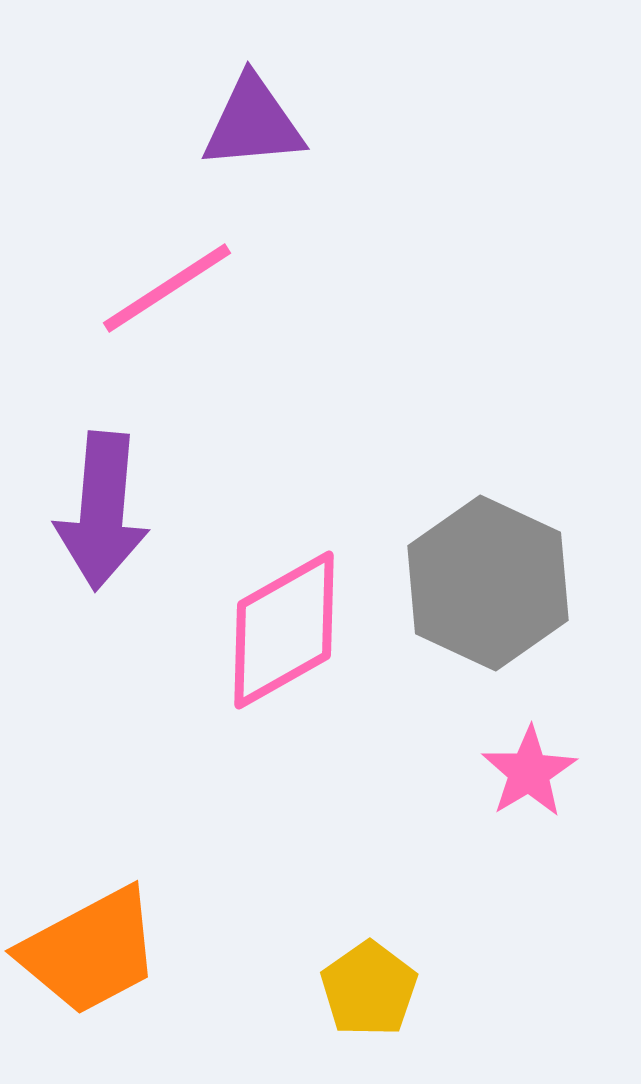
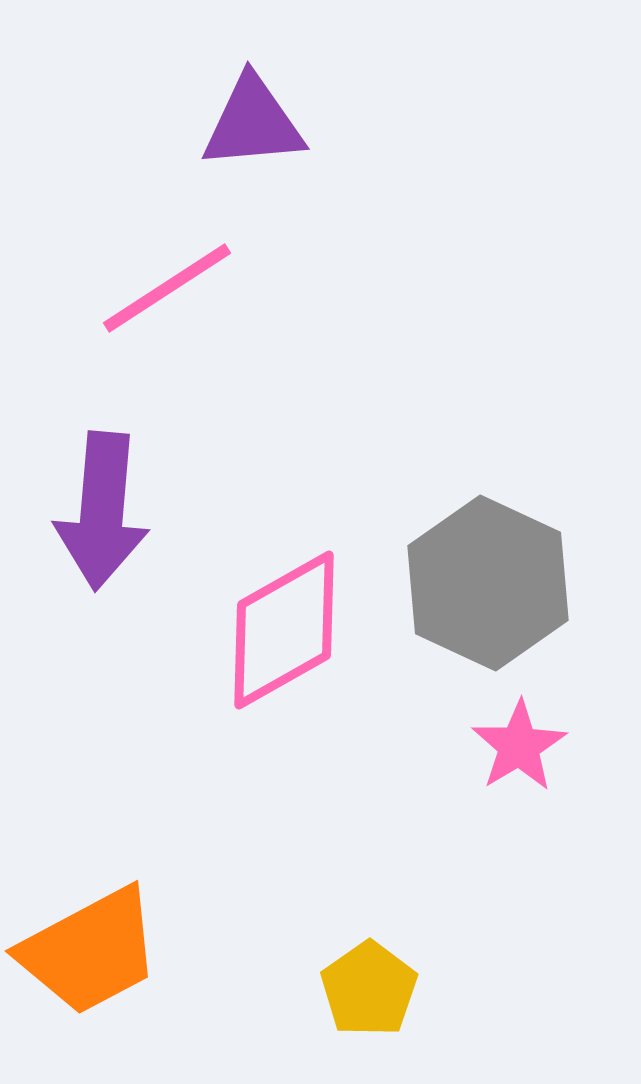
pink star: moved 10 px left, 26 px up
